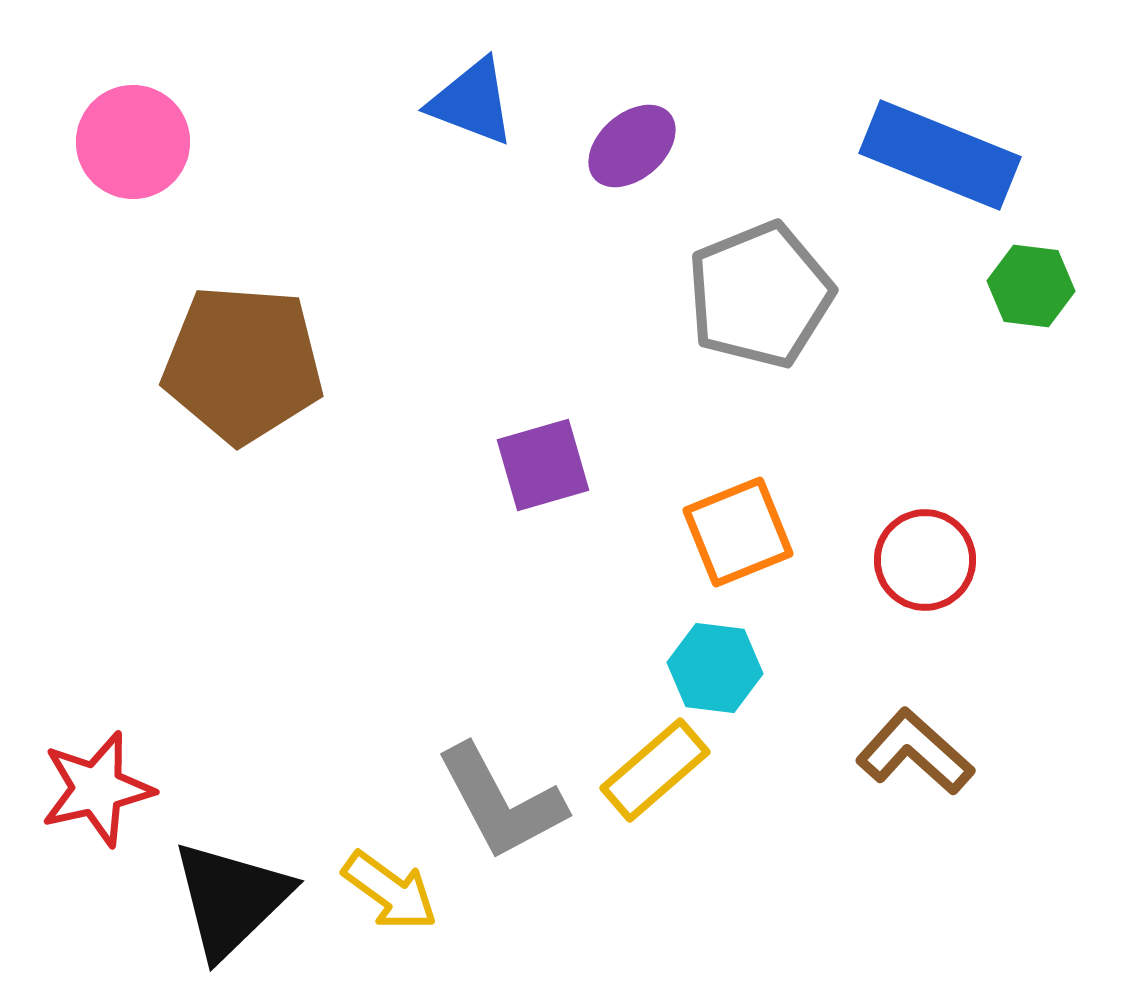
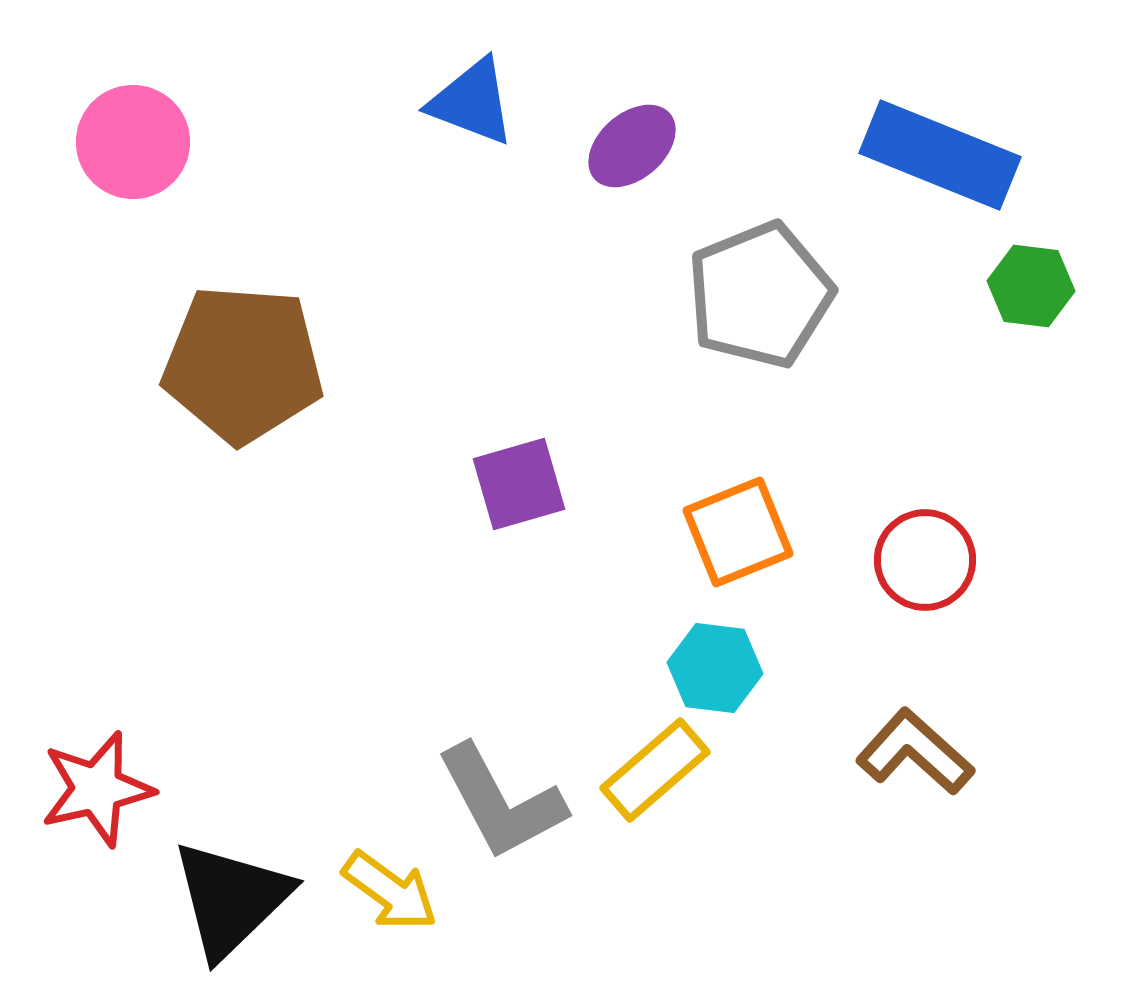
purple square: moved 24 px left, 19 px down
